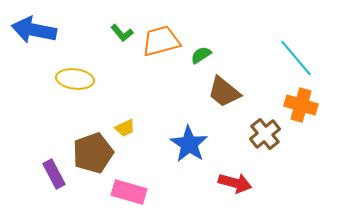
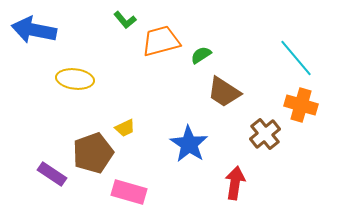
green L-shape: moved 3 px right, 13 px up
brown trapezoid: rotated 6 degrees counterclockwise
purple rectangle: moved 2 px left; rotated 28 degrees counterclockwise
red arrow: rotated 96 degrees counterclockwise
